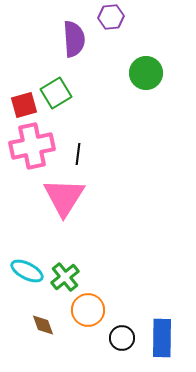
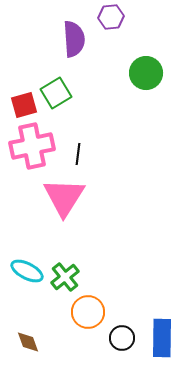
orange circle: moved 2 px down
brown diamond: moved 15 px left, 17 px down
